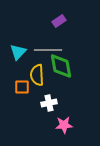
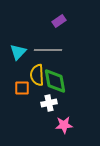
green diamond: moved 6 px left, 15 px down
orange square: moved 1 px down
